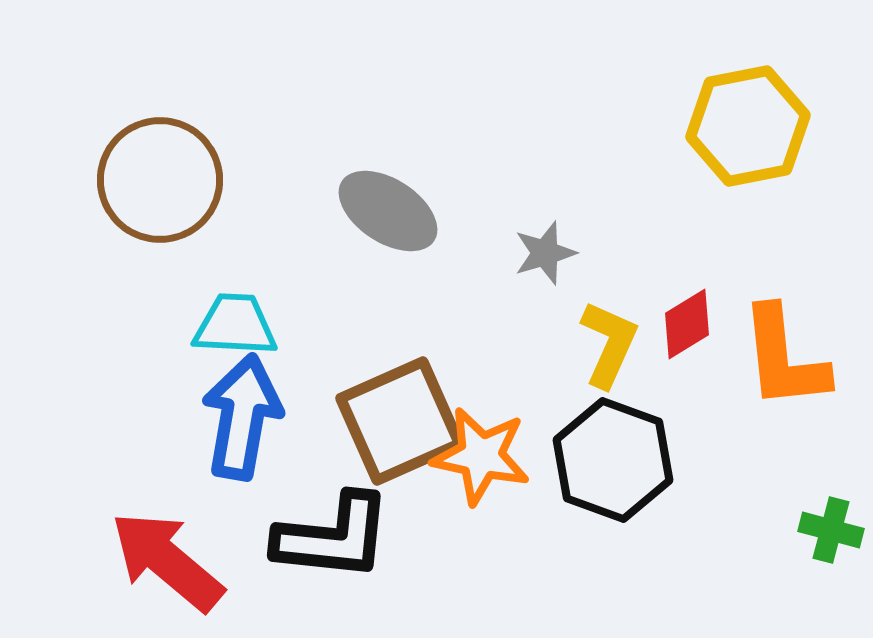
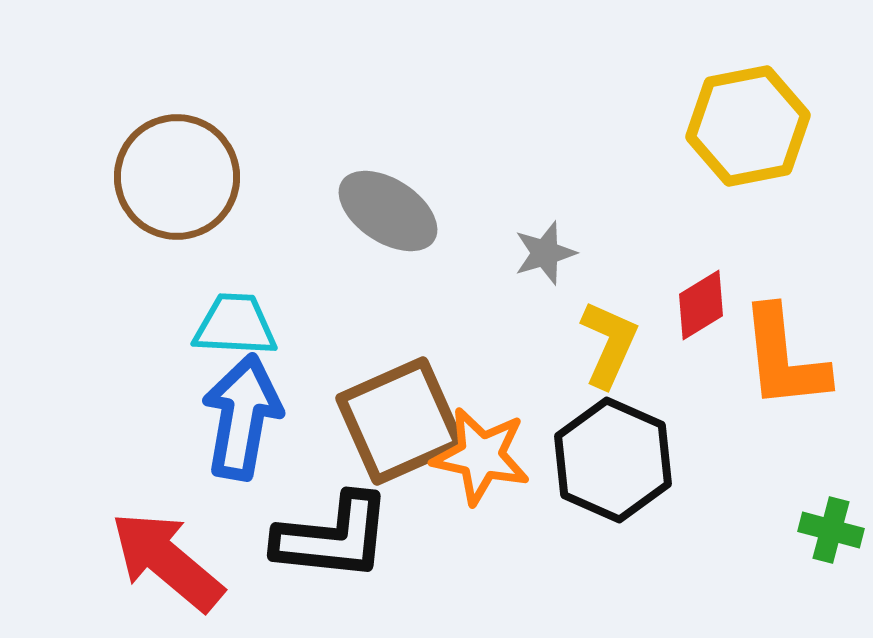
brown circle: moved 17 px right, 3 px up
red diamond: moved 14 px right, 19 px up
black hexagon: rotated 4 degrees clockwise
